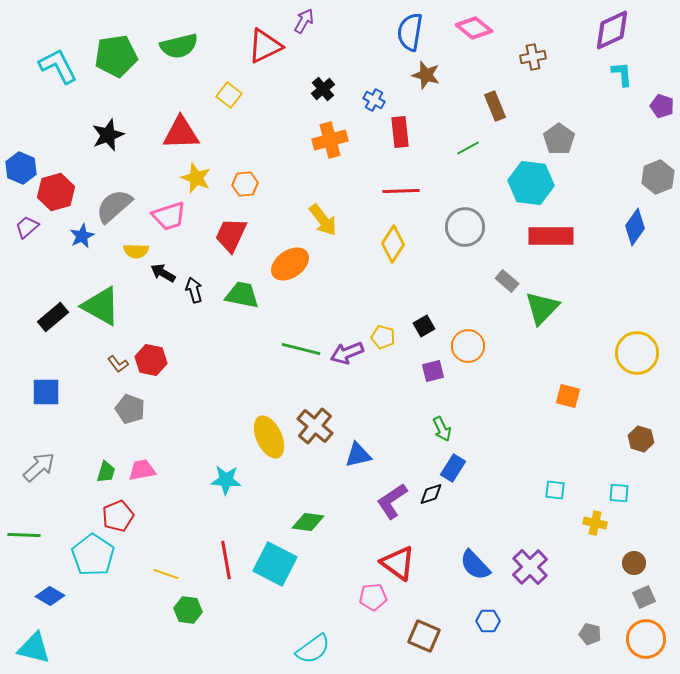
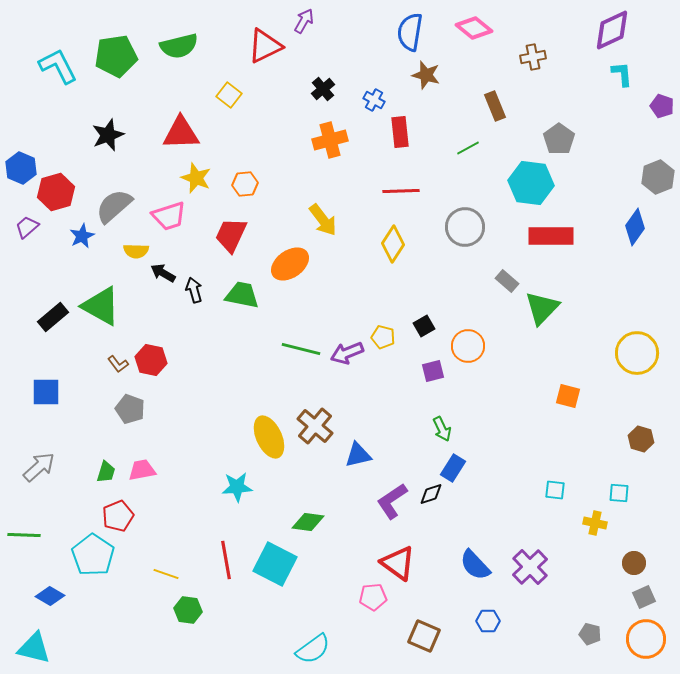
cyan star at (226, 480): moved 11 px right, 7 px down; rotated 8 degrees counterclockwise
